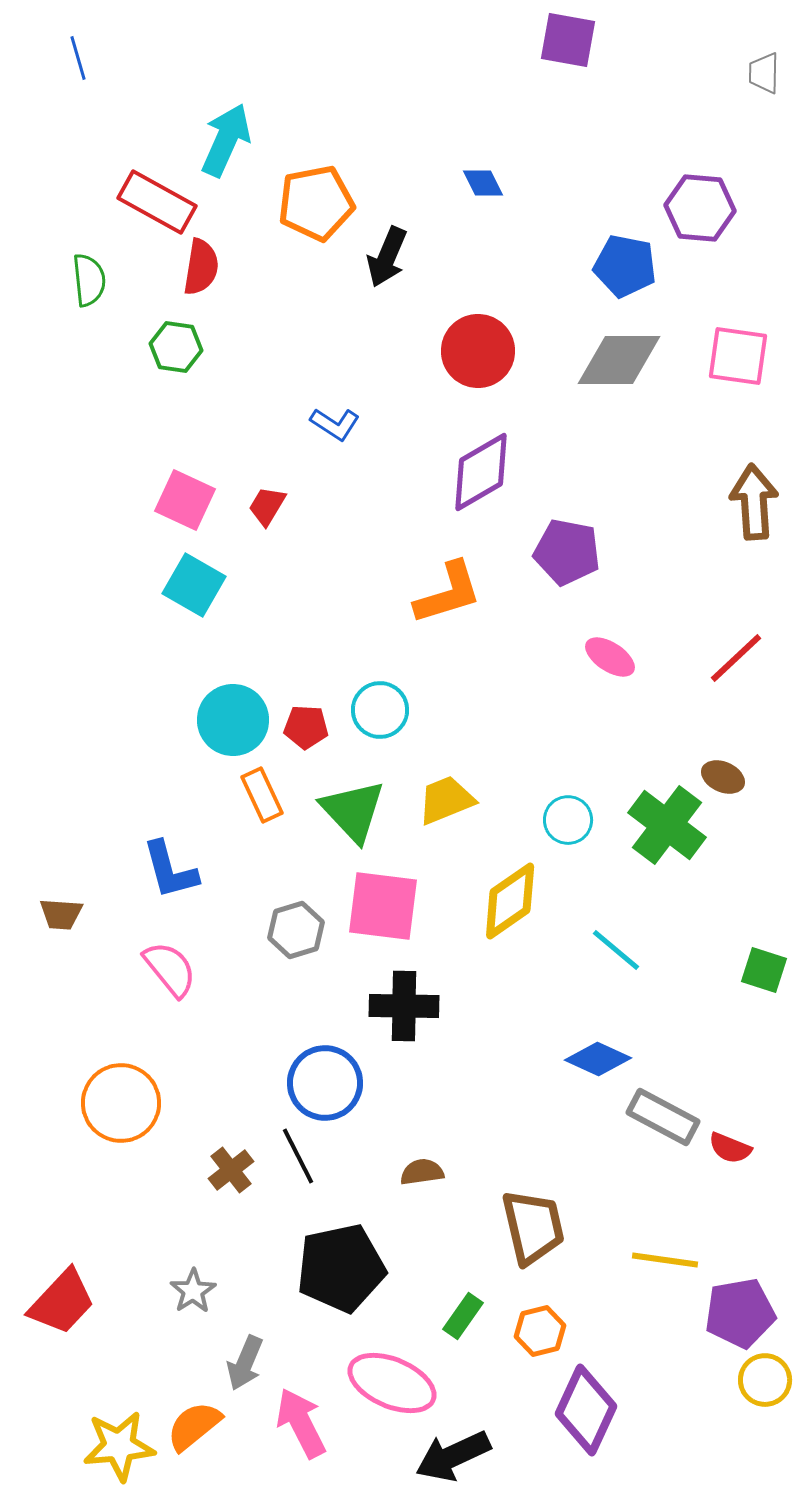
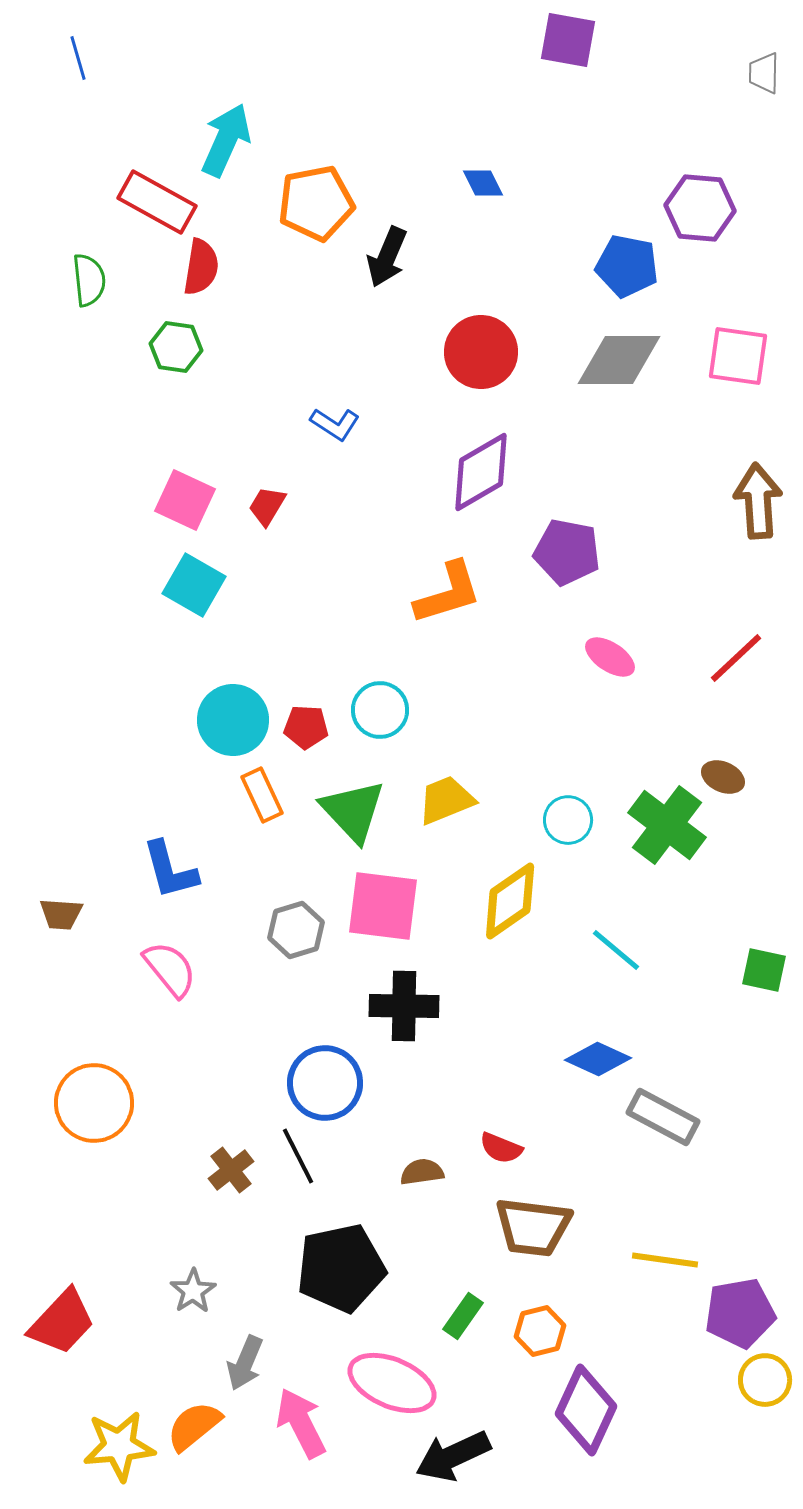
blue pentagon at (625, 266): moved 2 px right
red circle at (478, 351): moved 3 px right, 1 px down
brown arrow at (754, 502): moved 4 px right, 1 px up
green square at (764, 970): rotated 6 degrees counterclockwise
orange circle at (121, 1103): moved 27 px left
red semicircle at (730, 1148): moved 229 px left
brown trapezoid at (533, 1227): rotated 110 degrees clockwise
red trapezoid at (62, 1302): moved 20 px down
